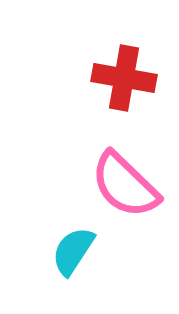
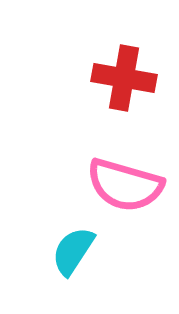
pink semicircle: rotated 28 degrees counterclockwise
